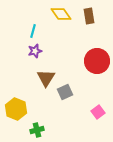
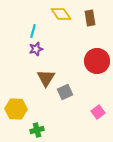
brown rectangle: moved 1 px right, 2 px down
purple star: moved 1 px right, 2 px up
yellow hexagon: rotated 20 degrees counterclockwise
